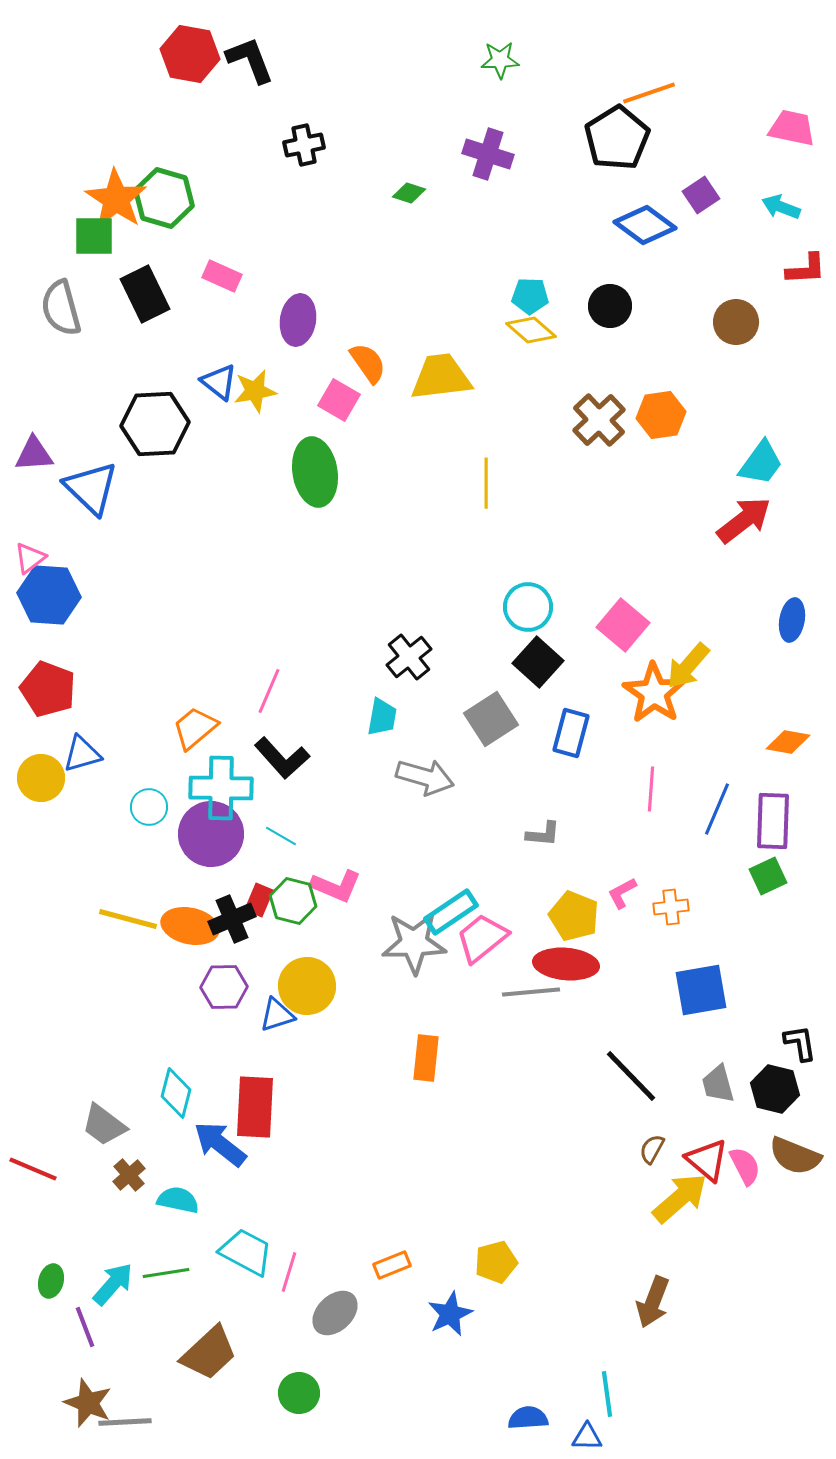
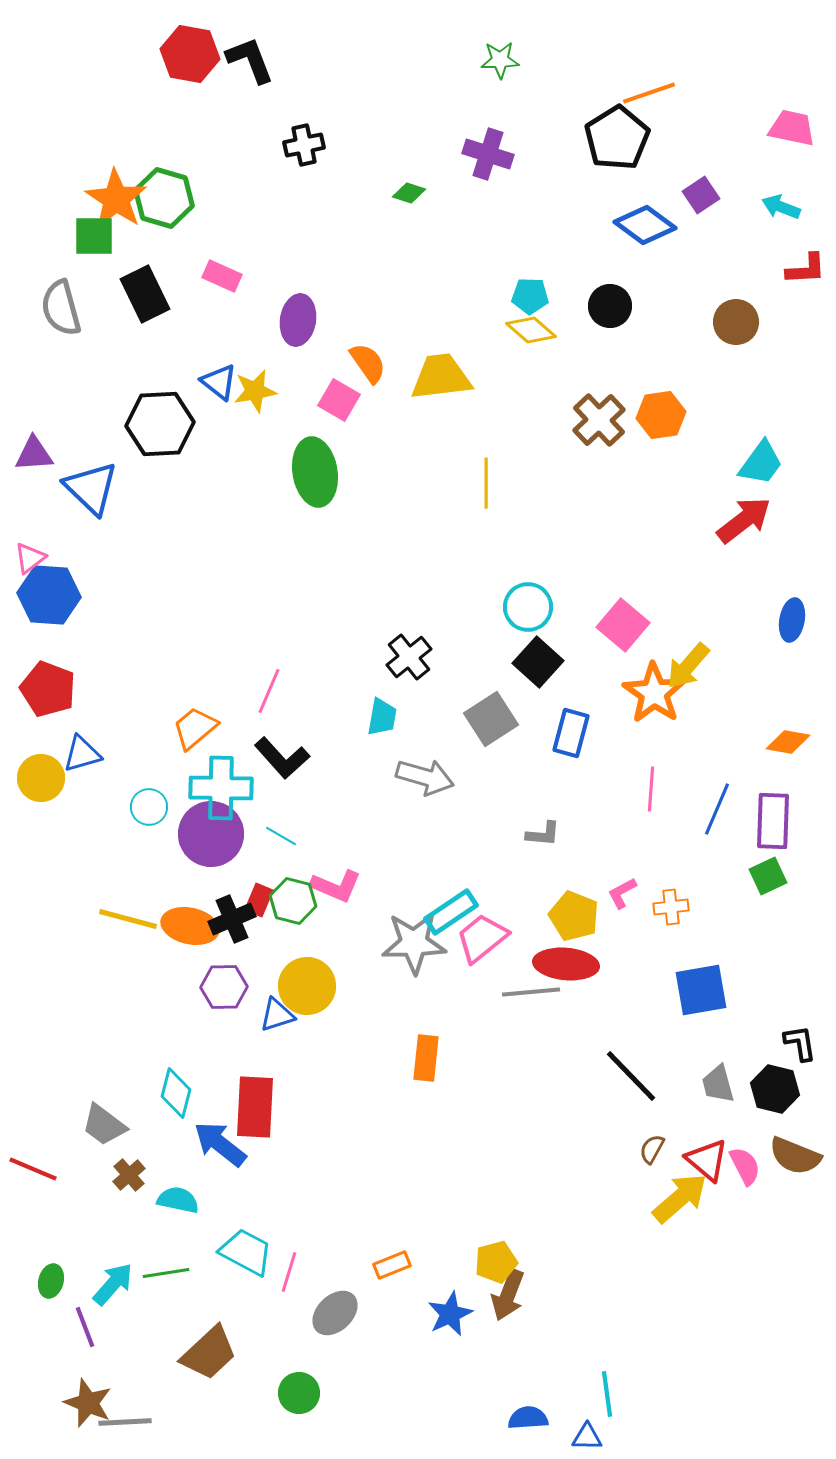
black hexagon at (155, 424): moved 5 px right
brown arrow at (653, 1302): moved 145 px left, 7 px up
